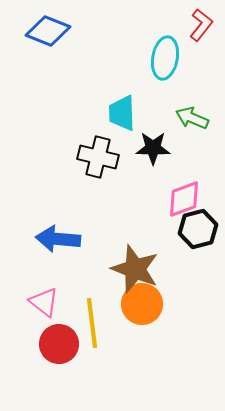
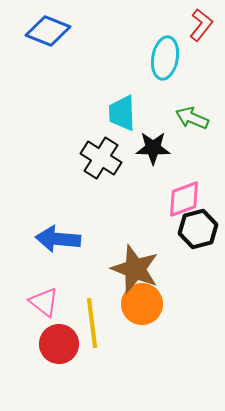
black cross: moved 3 px right, 1 px down; rotated 18 degrees clockwise
